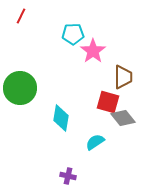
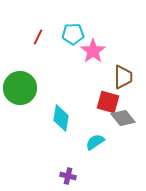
red line: moved 17 px right, 21 px down
